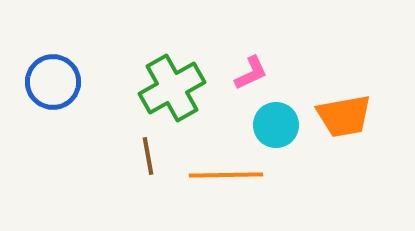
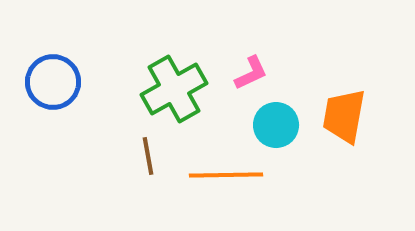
green cross: moved 2 px right, 1 px down
orange trapezoid: rotated 110 degrees clockwise
